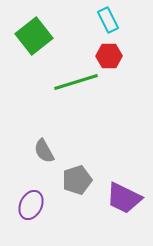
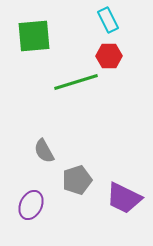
green square: rotated 33 degrees clockwise
